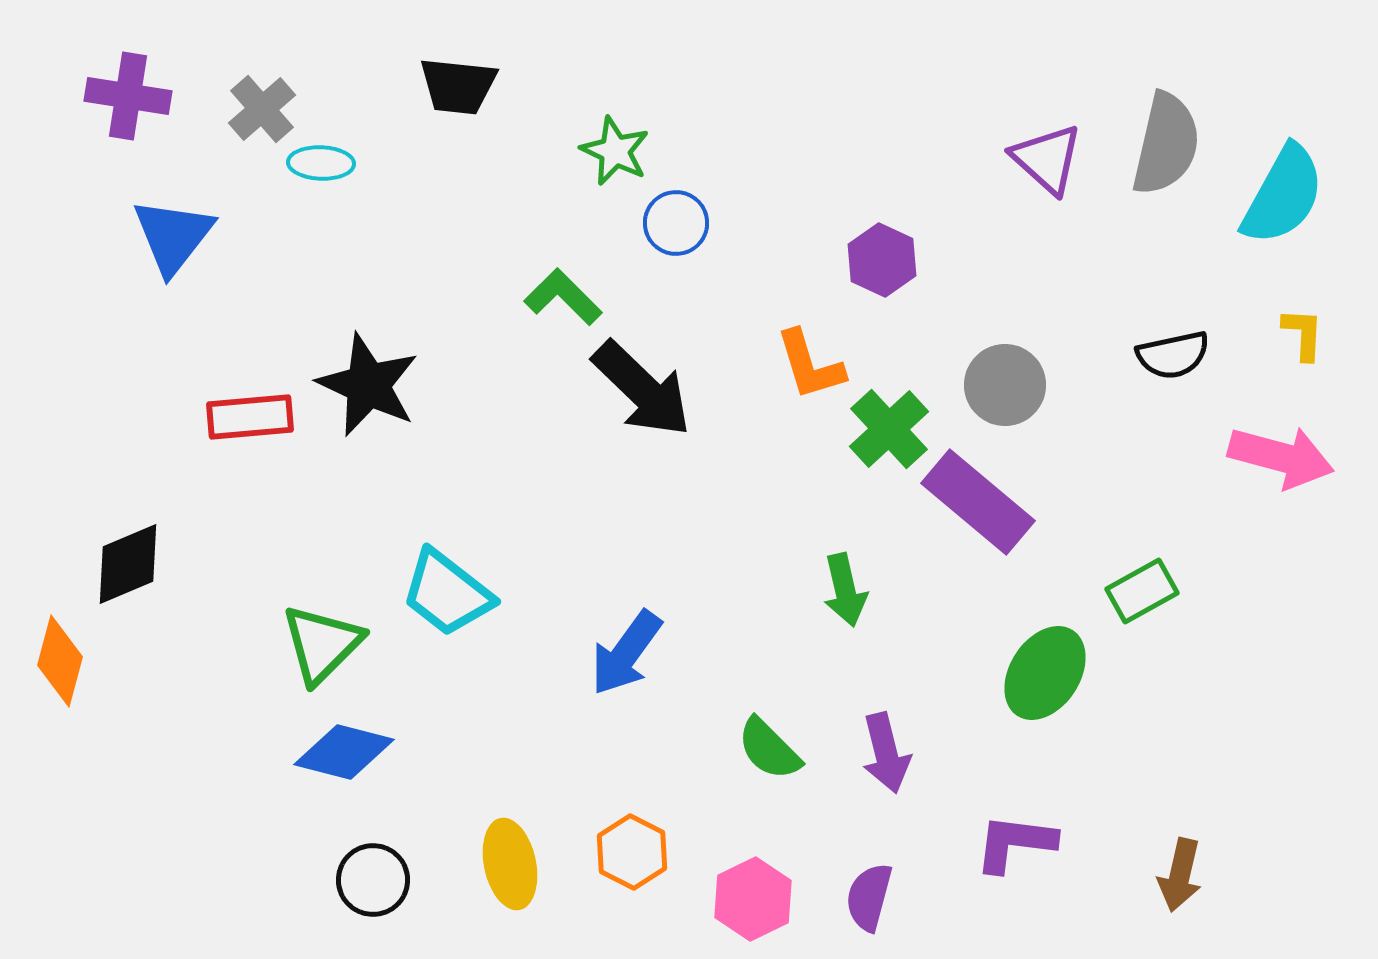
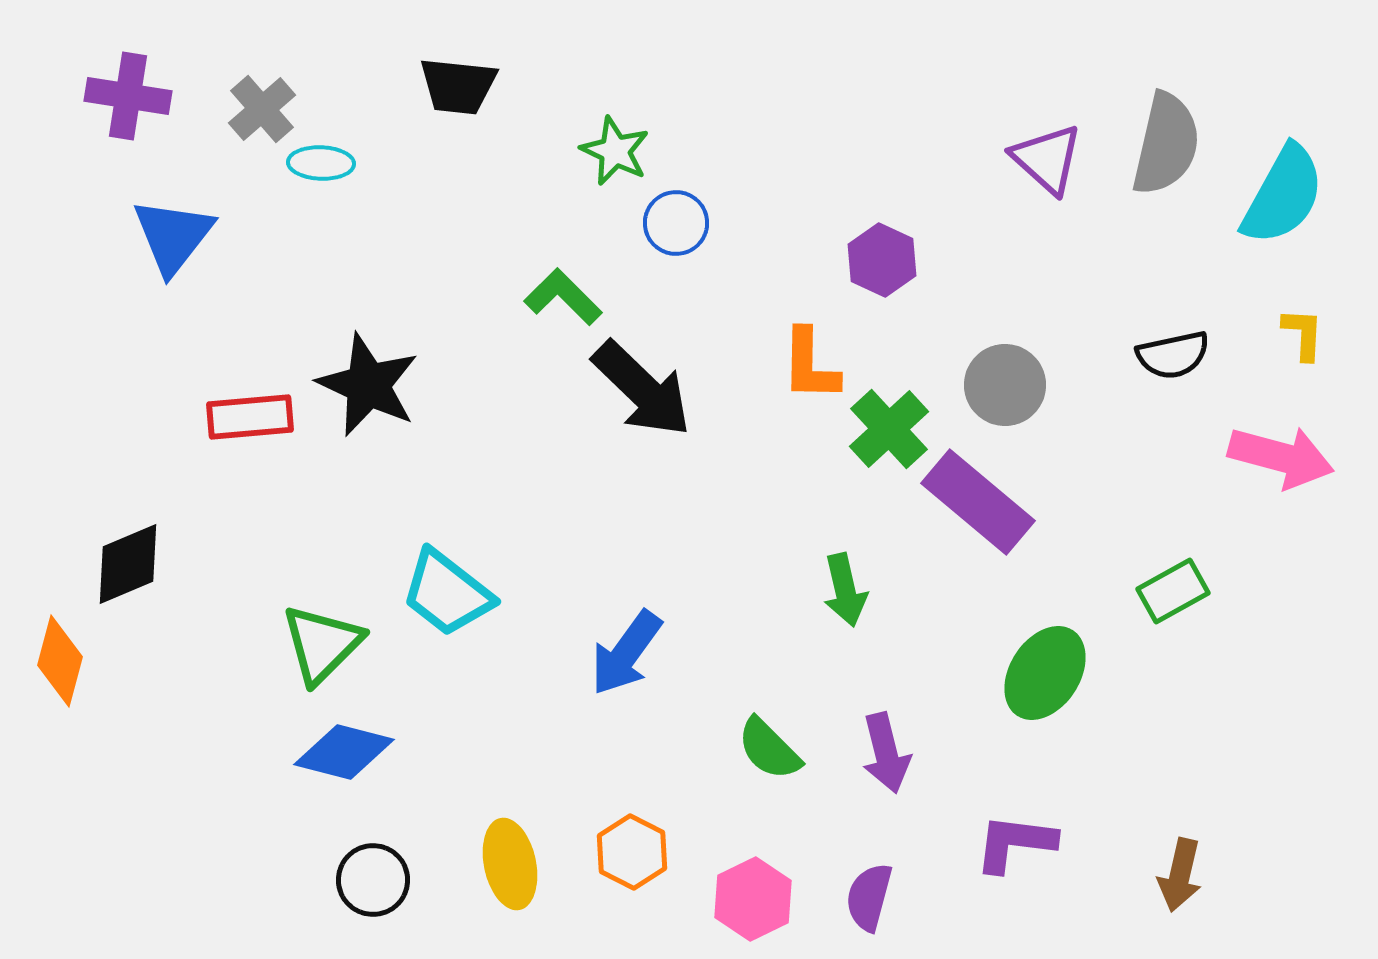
orange L-shape: rotated 18 degrees clockwise
green rectangle: moved 31 px right
